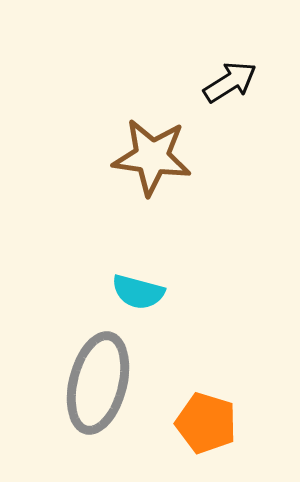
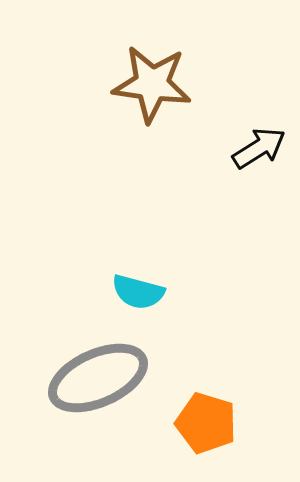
black arrow: moved 29 px right, 66 px down
brown star: moved 73 px up
gray ellipse: moved 5 px up; rotated 52 degrees clockwise
